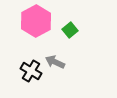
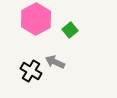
pink hexagon: moved 2 px up
